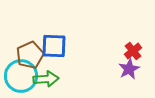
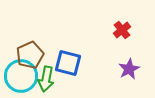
blue square: moved 14 px right, 17 px down; rotated 12 degrees clockwise
red cross: moved 11 px left, 21 px up
green arrow: rotated 105 degrees clockwise
